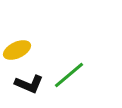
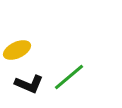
green line: moved 2 px down
